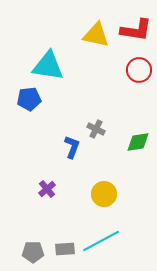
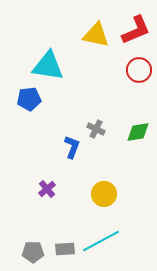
red L-shape: rotated 32 degrees counterclockwise
green diamond: moved 10 px up
